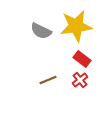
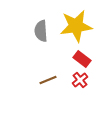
gray semicircle: rotated 60 degrees clockwise
